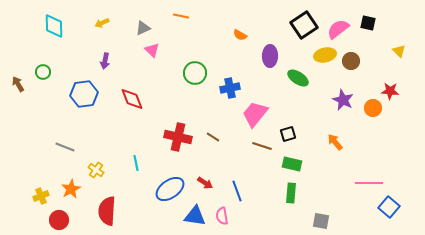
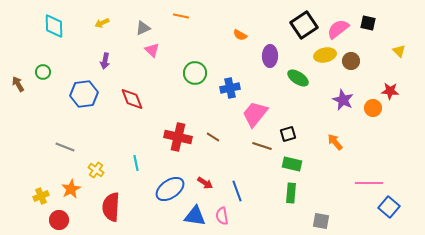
red semicircle at (107, 211): moved 4 px right, 4 px up
